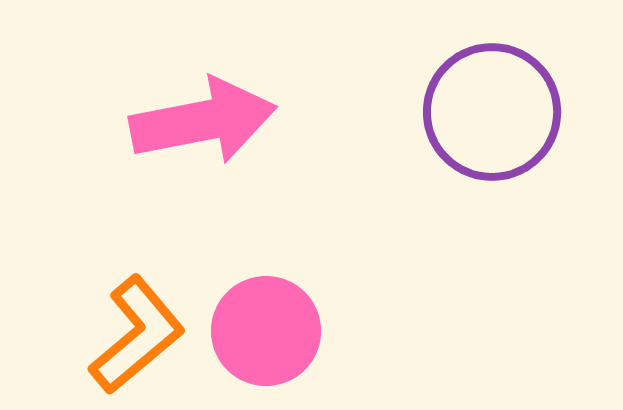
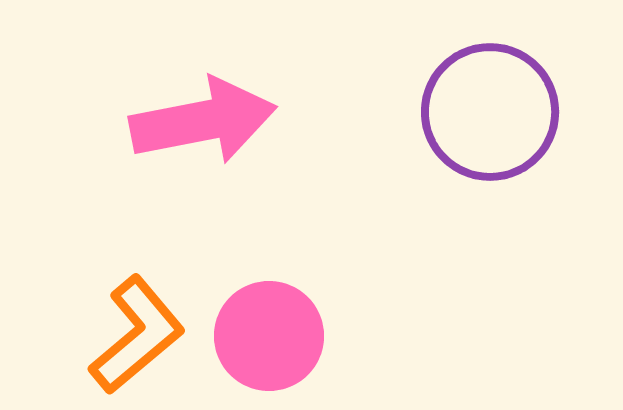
purple circle: moved 2 px left
pink circle: moved 3 px right, 5 px down
